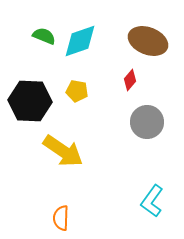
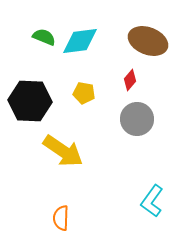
green semicircle: moved 1 px down
cyan diamond: rotated 12 degrees clockwise
yellow pentagon: moved 7 px right, 2 px down
gray circle: moved 10 px left, 3 px up
